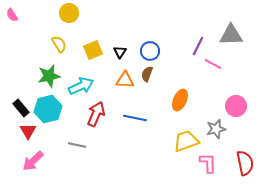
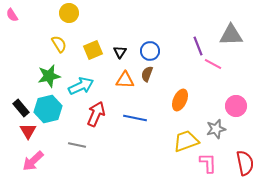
purple line: rotated 48 degrees counterclockwise
